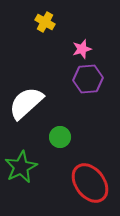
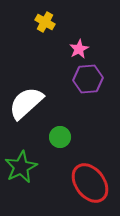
pink star: moved 3 px left; rotated 12 degrees counterclockwise
